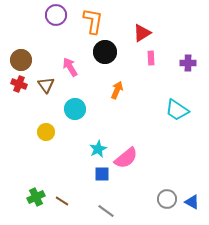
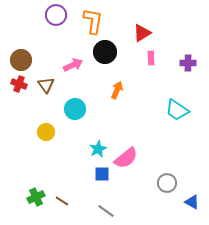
pink arrow: moved 3 px right, 2 px up; rotated 96 degrees clockwise
gray circle: moved 16 px up
